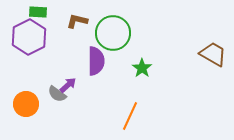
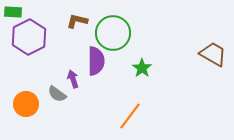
green rectangle: moved 25 px left
purple arrow: moved 5 px right, 6 px up; rotated 66 degrees counterclockwise
orange line: rotated 12 degrees clockwise
